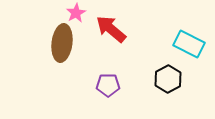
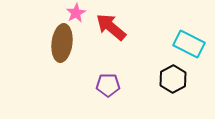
red arrow: moved 2 px up
black hexagon: moved 5 px right
